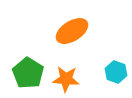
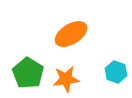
orange ellipse: moved 1 px left, 3 px down
orange star: rotated 12 degrees counterclockwise
